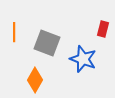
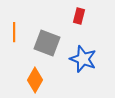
red rectangle: moved 24 px left, 13 px up
